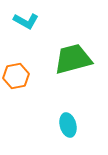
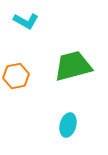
green trapezoid: moved 7 px down
cyan ellipse: rotated 30 degrees clockwise
